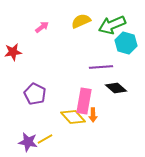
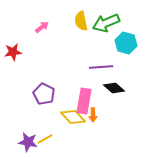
yellow semicircle: rotated 78 degrees counterclockwise
green arrow: moved 6 px left, 2 px up
black diamond: moved 2 px left
purple pentagon: moved 9 px right
